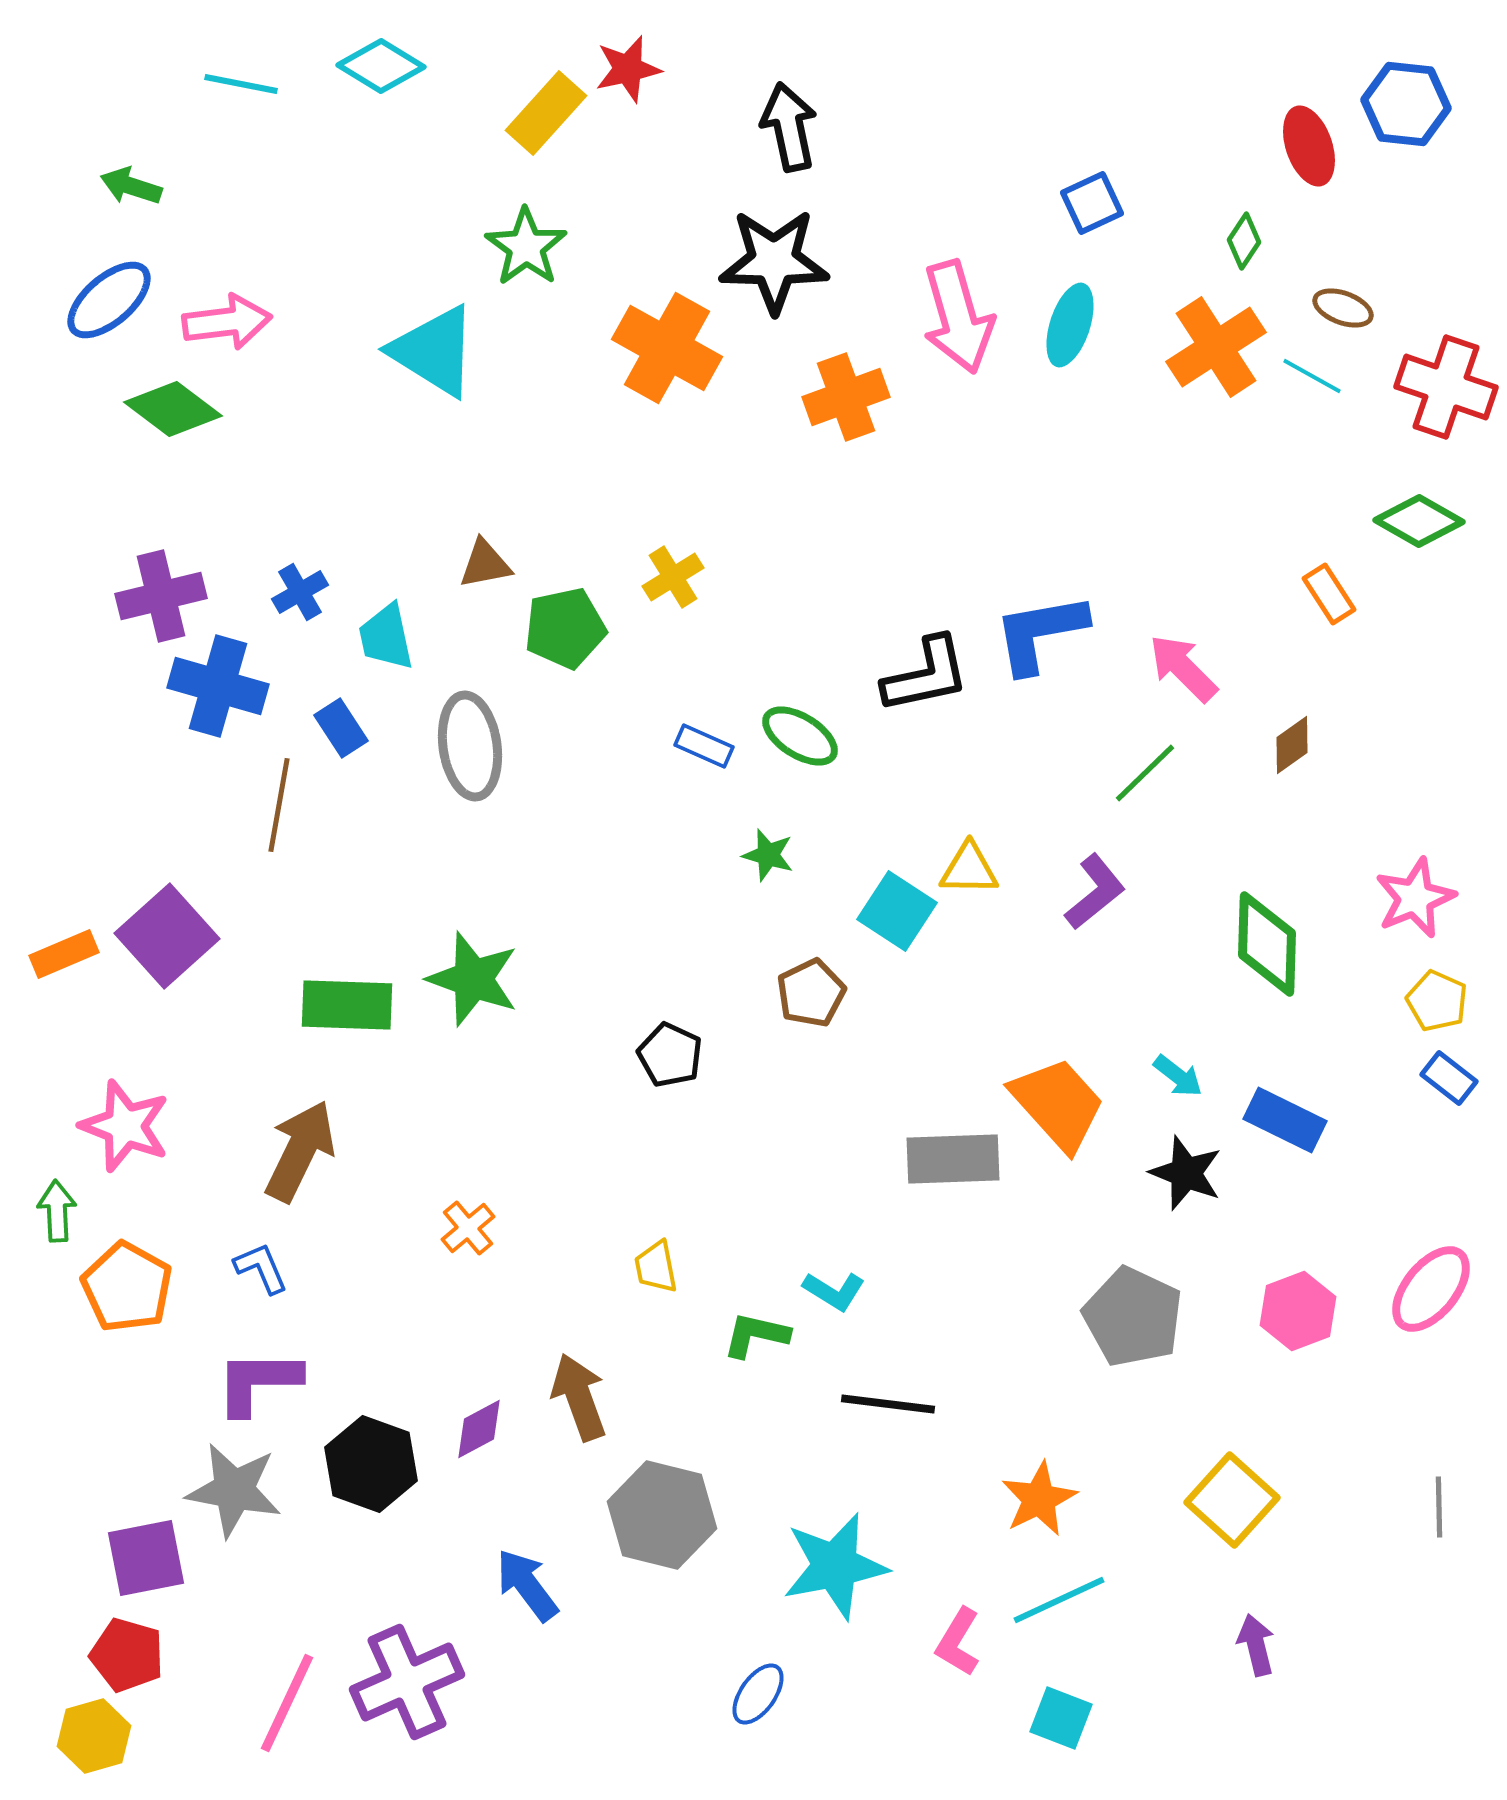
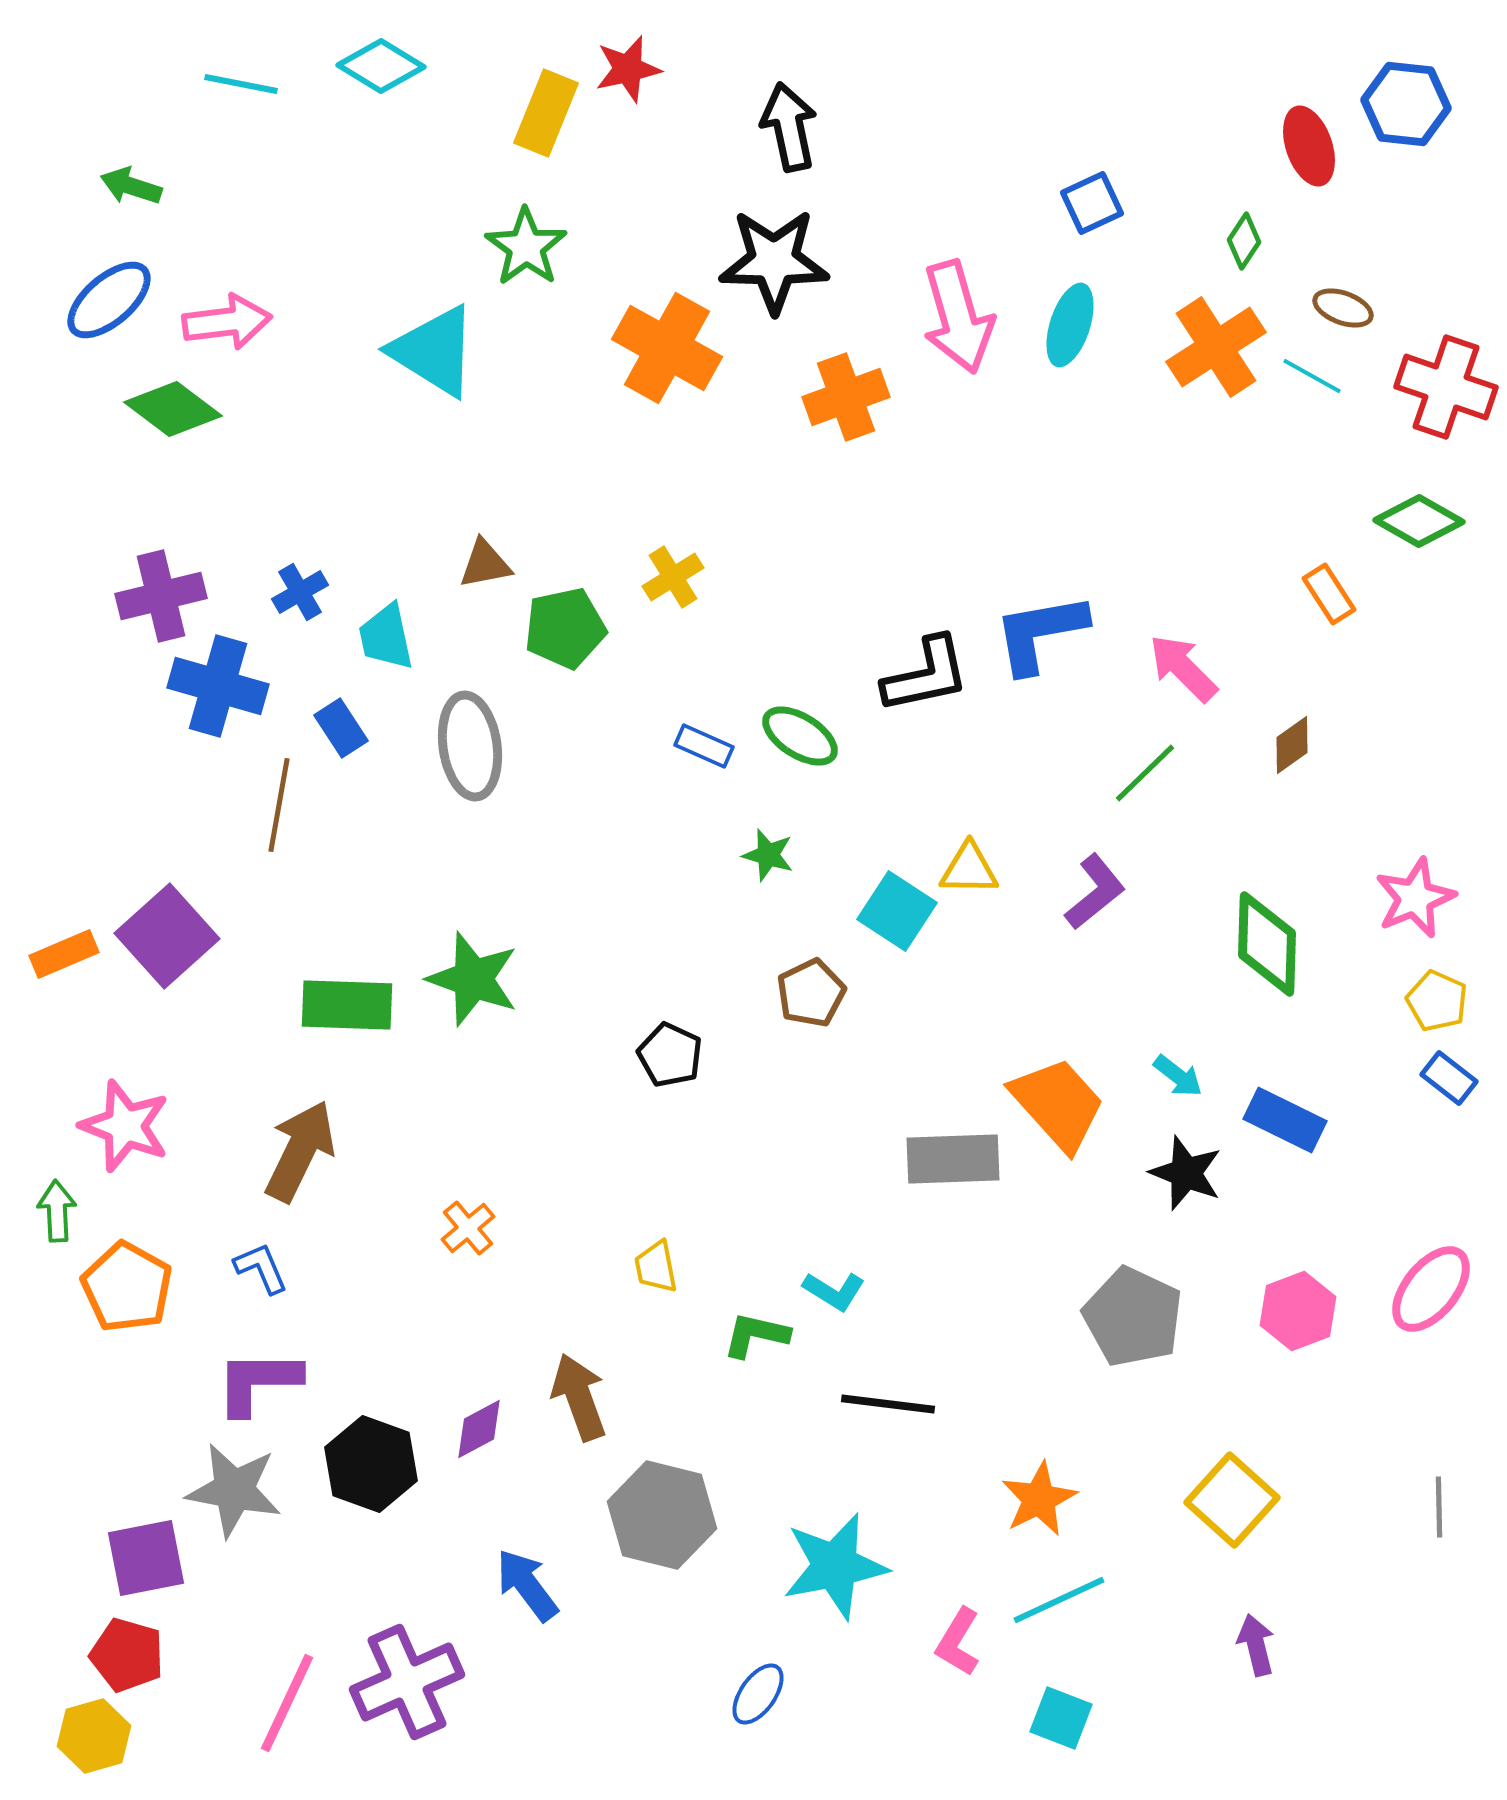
yellow rectangle at (546, 113): rotated 20 degrees counterclockwise
